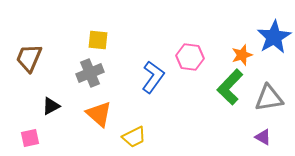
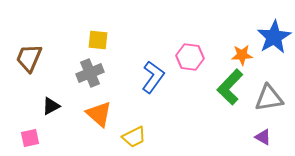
orange star: rotated 15 degrees clockwise
